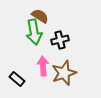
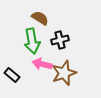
brown semicircle: moved 2 px down
green arrow: moved 2 px left, 9 px down
pink arrow: moved 1 px left, 2 px up; rotated 72 degrees counterclockwise
black rectangle: moved 5 px left, 4 px up
